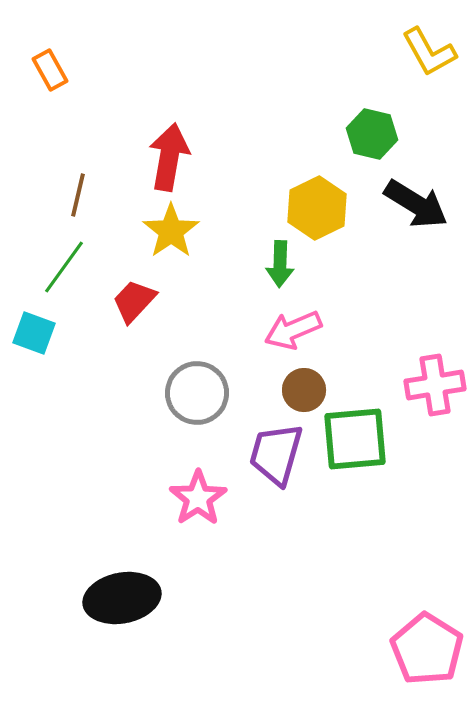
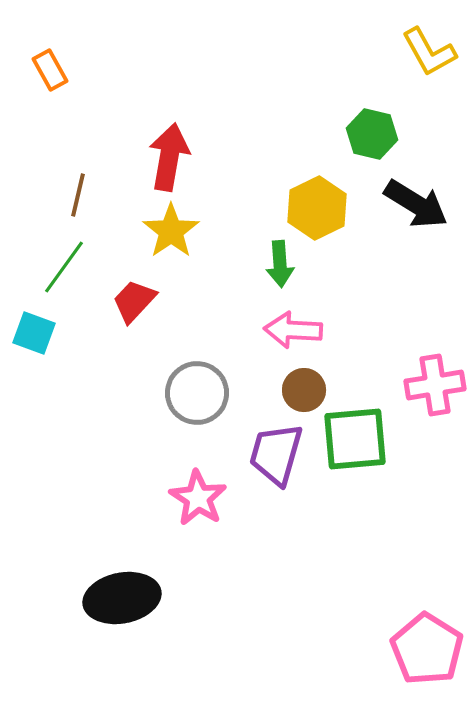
green arrow: rotated 6 degrees counterclockwise
pink arrow: rotated 26 degrees clockwise
pink star: rotated 6 degrees counterclockwise
